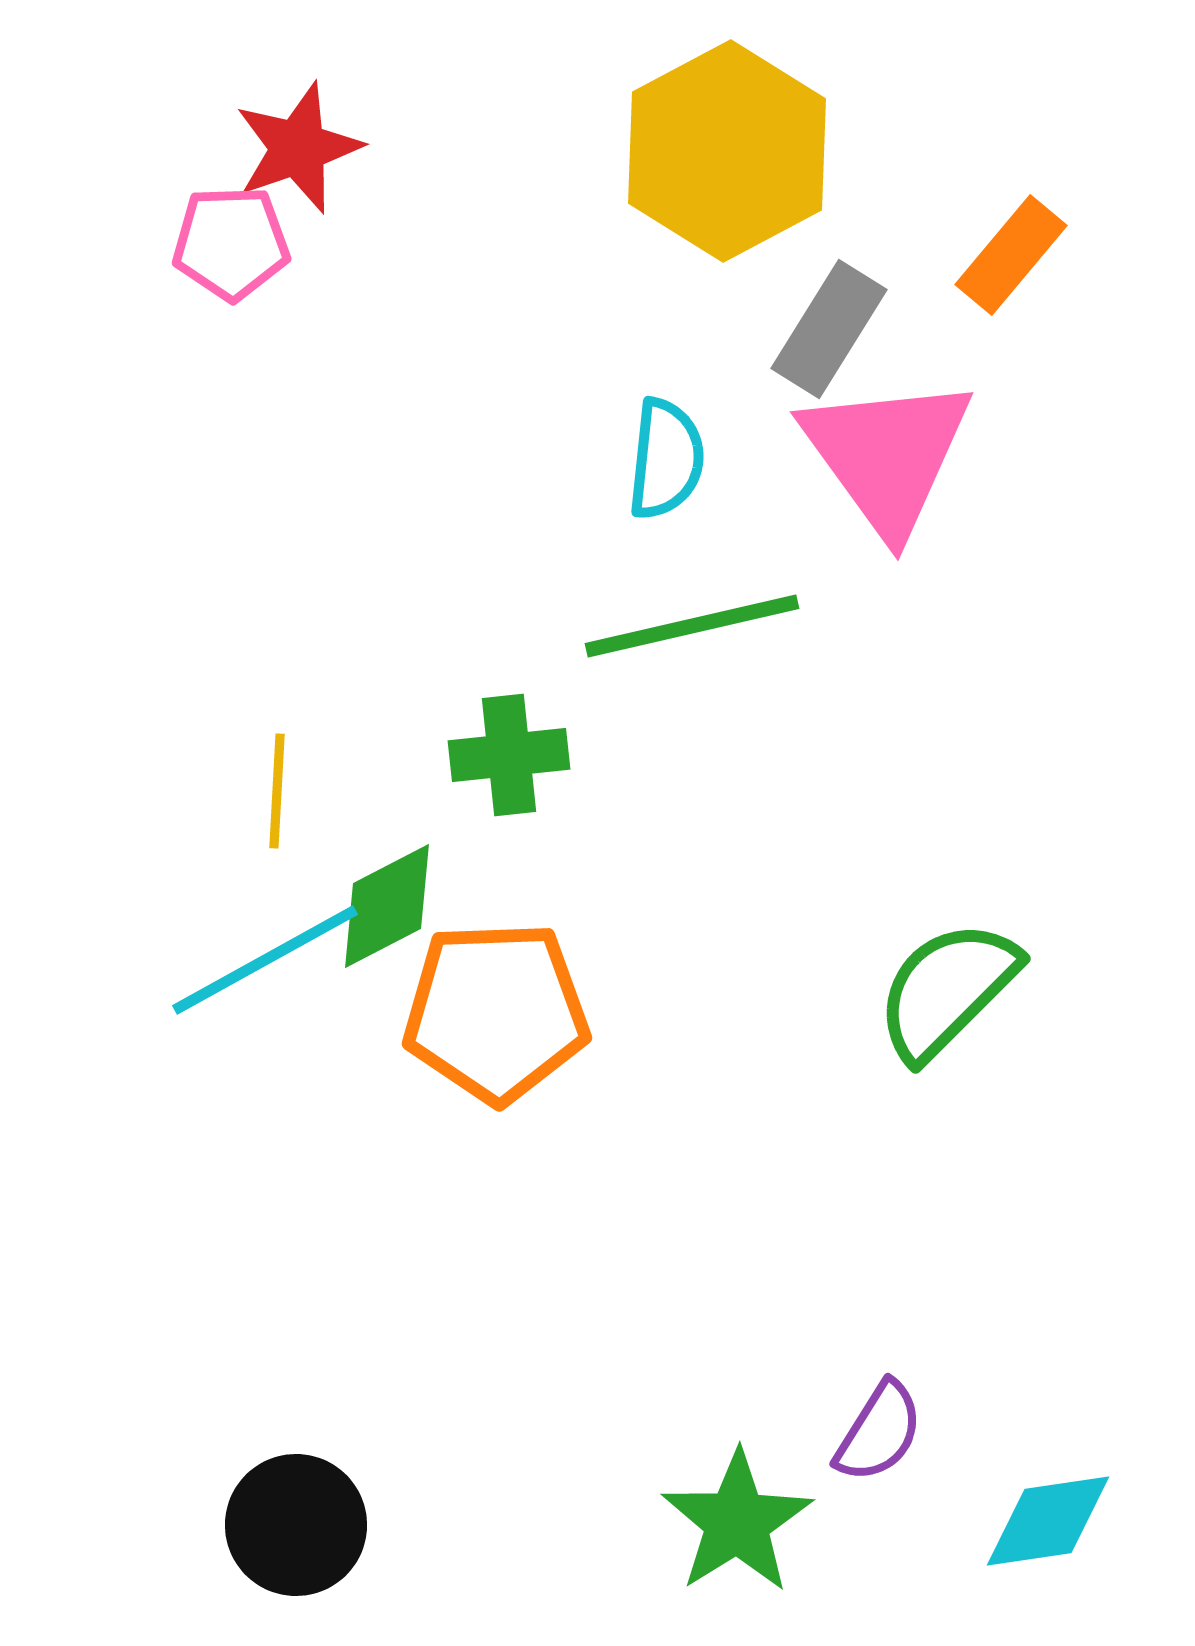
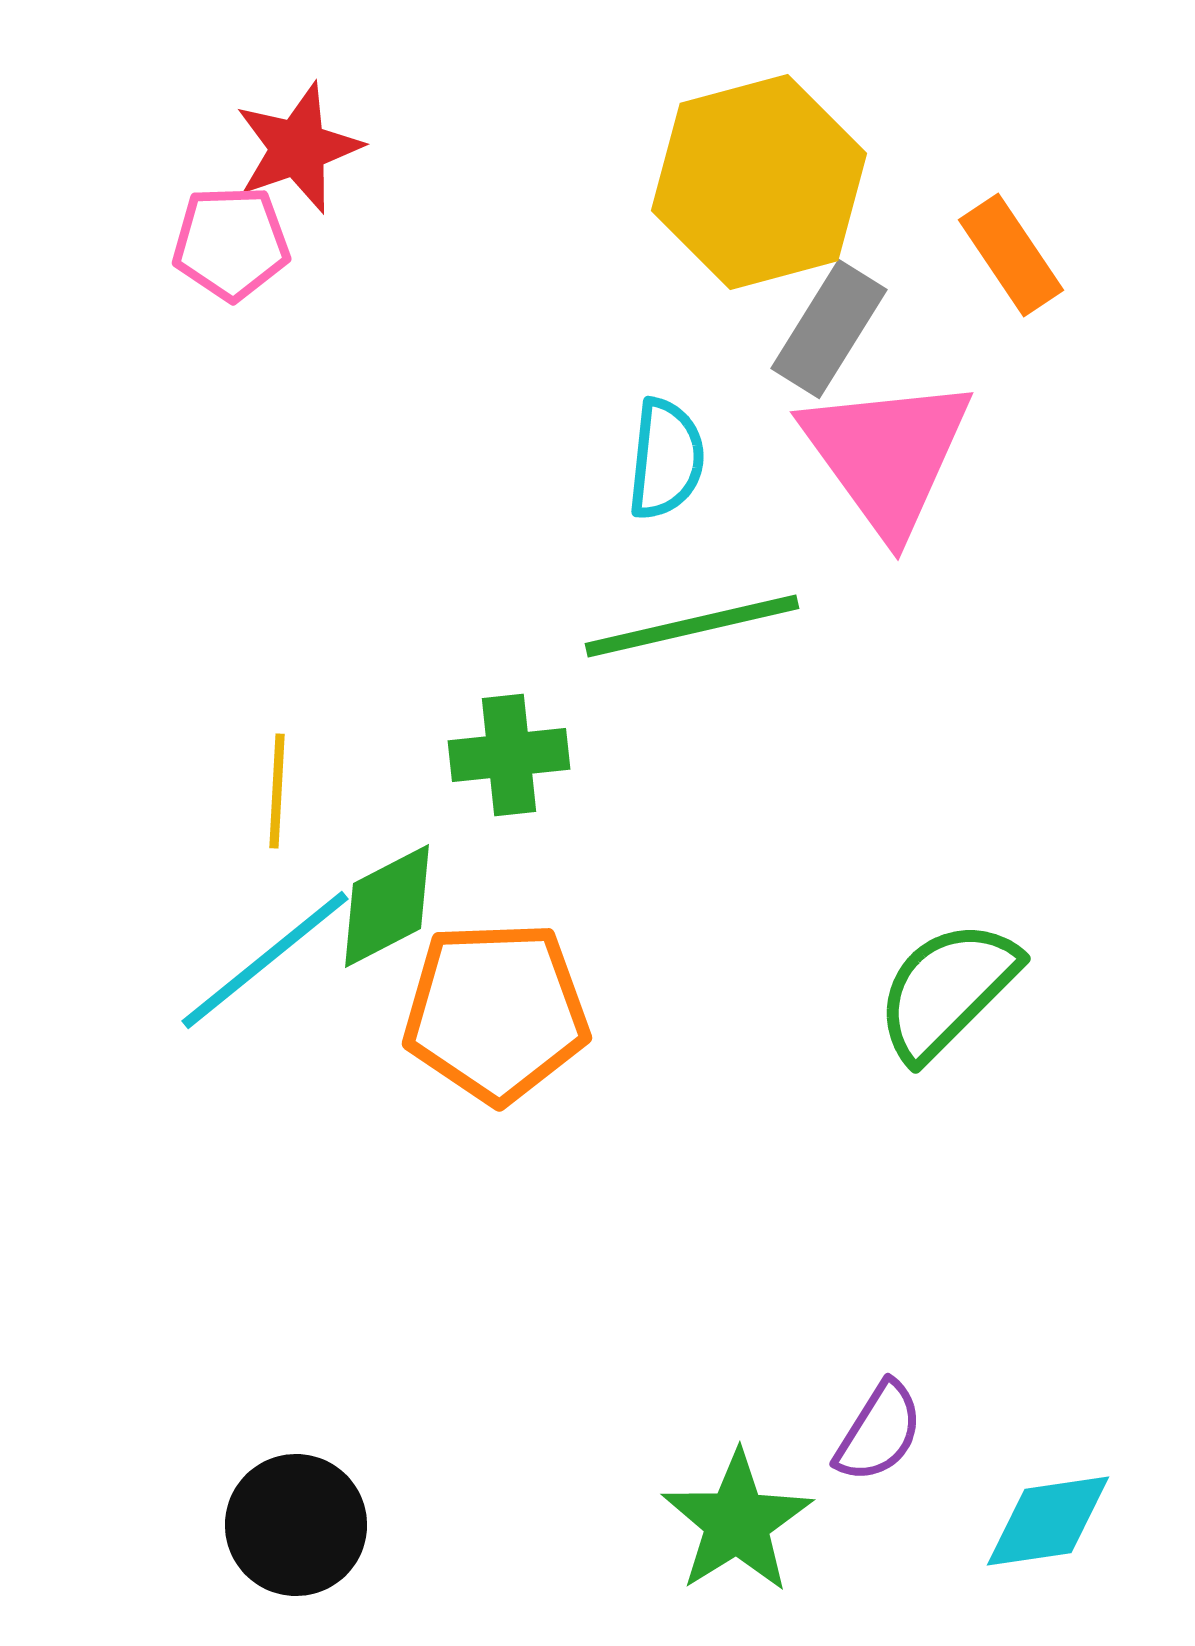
yellow hexagon: moved 32 px right, 31 px down; rotated 13 degrees clockwise
orange rectangle: rotated 74 degrees counterclockwise
cyan line: rotated 10 degrees counterclockwise
